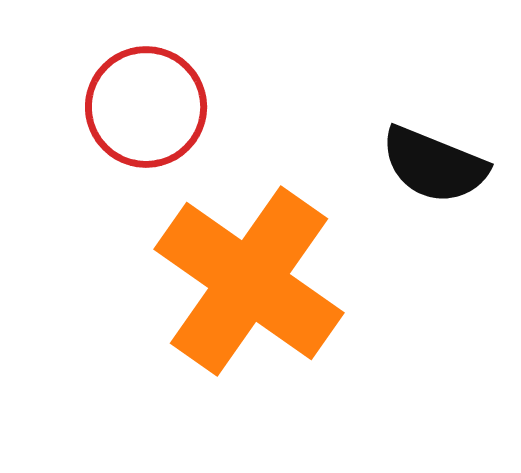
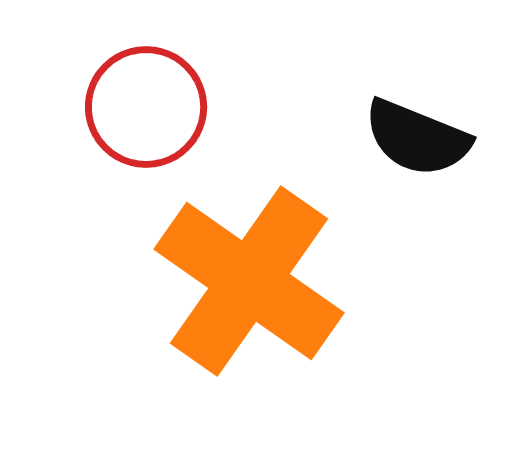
black semicircle: moved 17 px left, 27 px up
